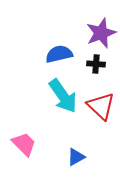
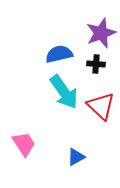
cyan arrow: moved 1 px right, 4 px up
pink trapezoid: rotated 12 degrees clockwise
